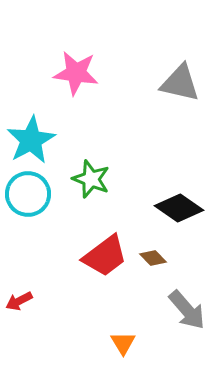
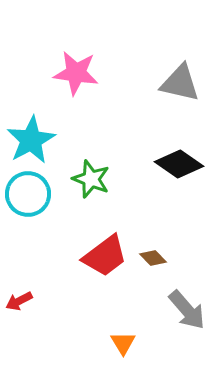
black diamond: moved 44 px up
